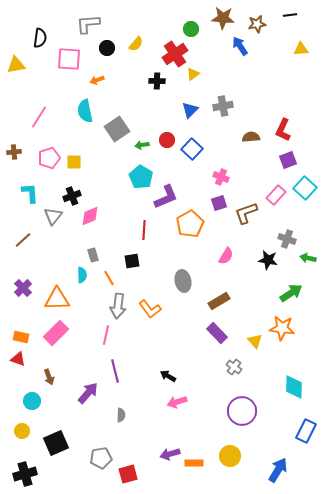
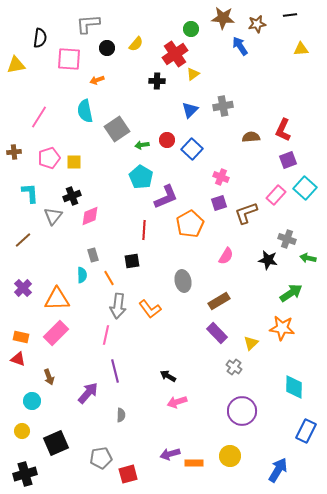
yellow triangle at (255, 341): moved 4 px left, 2 px down; rotated 28 degrees clockwise
